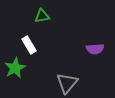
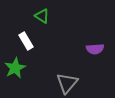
green triangle: rotated 42 degrees clockwise
white rectangle: moved 3 px left, 4 px up
